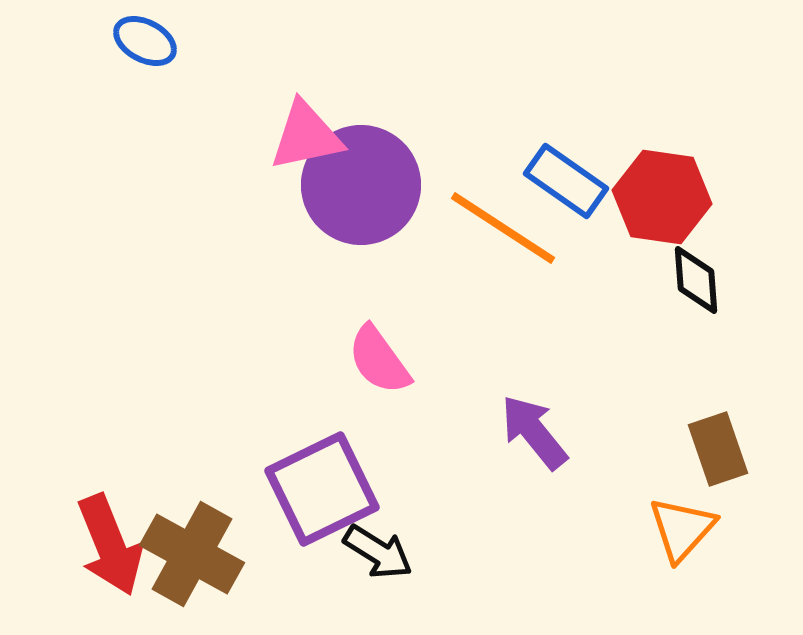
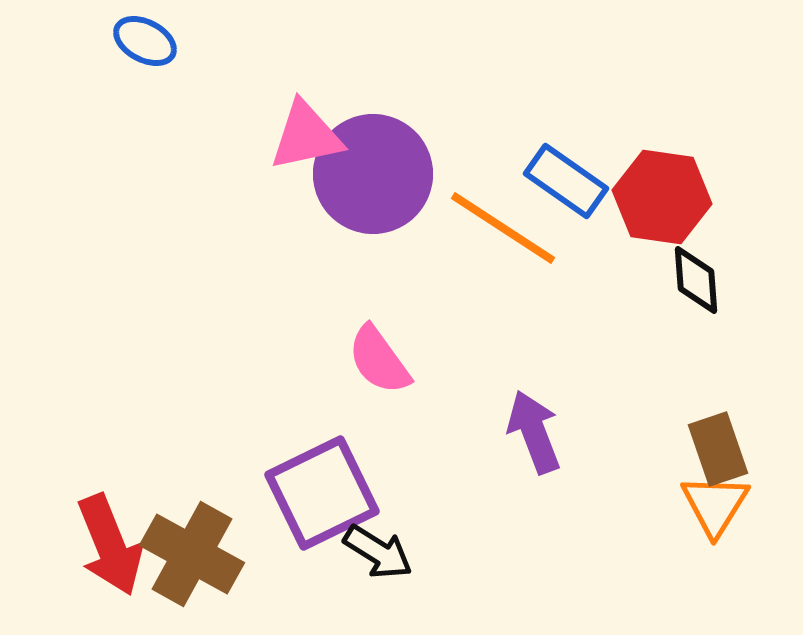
purple circle: moved 12 px right, 11 px up
purple arrow: rotated 18 degrees clockwise
purple square: moved 4 px down
orange triangle: moved 33 px right, 24 px up; rotated 10 degrees counterclockwise
